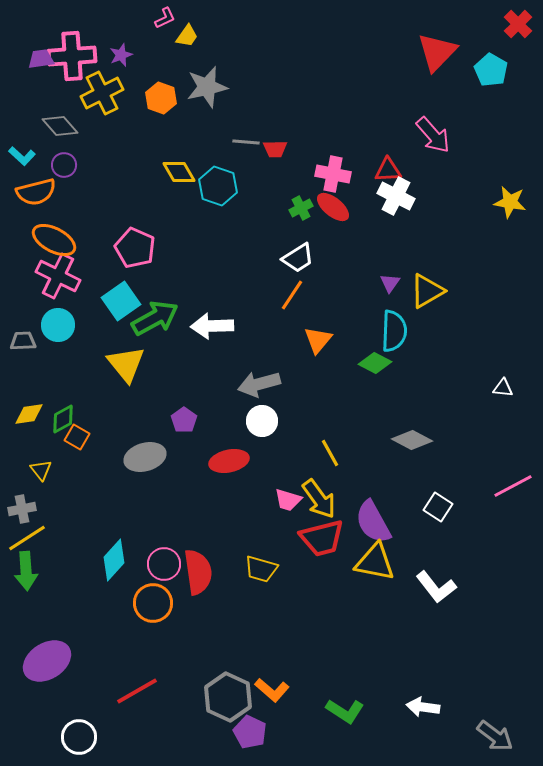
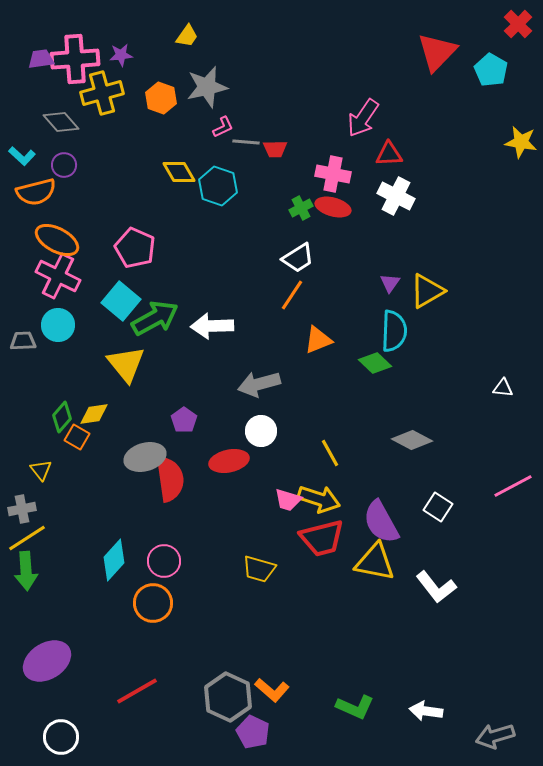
pink L-shape at (165, 18): moved 58 px right, 109 px down
purple star at (121, 55): rotated 15 degrees clockwise
pink cross at (72, 56): moved 3 px right, 3 px down
yellow cross at (102, 93): rotated 12 degrees clockwise
gray diamond at (60, 126): moved 1 px right, 4 px up
pink arrow at (433, 135): moved 70 px left, 17 px up; rotated 75 degrees clockwise
red triangle at (388, 170): moved 1 px right, 16 px up
yellow star at (510, 202): moved 11 px right, 60 px up
red ellipse at (333, 207): rotated 24 degrees counterclockwise
orange ellipse at (54, 240): moved 3 px right
cyan square at (121, 301): rotated 15 degrees counterclockwise
orange triangle at (318, 340): rotated 28 degrees clockwise
green diamond at (375, 363): rotated 16 degrees clockwise
yellow diamond at (29, 414): moved 65 px right
green diamond at (63, 419): moved 1 px left, 2 px up; rotated 20 degrees counterclockwise
white circle at (262, 421): moved 1 px left, 10 px down
yellow arrow at (319, 499): rotated 36 degrees counterclockwise
purple semicircle at (373, 522): moved 8 px right
pink circle at (164, 564): moved 3 px up
yellow trapezoid at (261, 569): moved 2 px left
red semicircle at (198, 572): moved 28 px left, 93 px up
white arrow at (423, 707): moved 3 px right, 4 px down
green L-shape at (345, 711): moved 10 px right, 4 px up; rotated 9 degrees counterclockwise
purple pentagon at (250, 732): moved 3 px right
gray arrow at (495, 736): rotated 126 degrees clockwise
white circle at (79, 737): moved 18 px left
